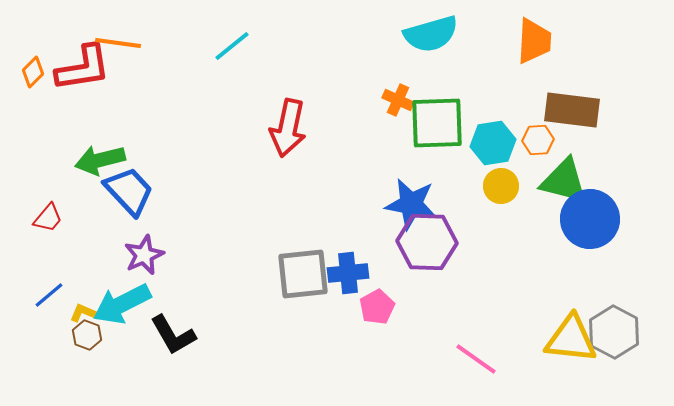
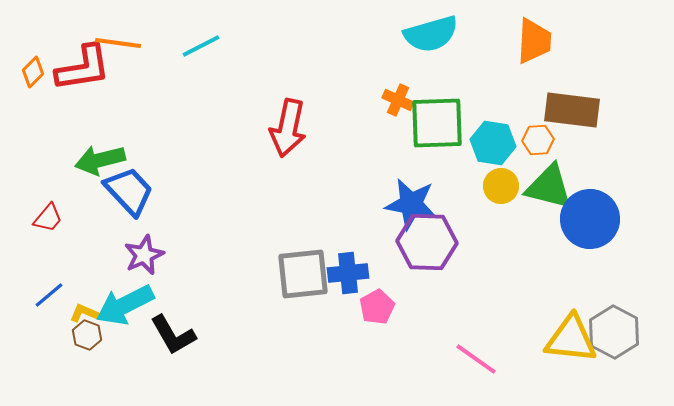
cyan line: moved 31 px left; rotated 12 degrees clockwise
cyan hexagon: rotated 18 degrees clockwise
green triangle: moved 15 px left, 6 px down
cyan arrow: moved 3 px right, 1 px down
